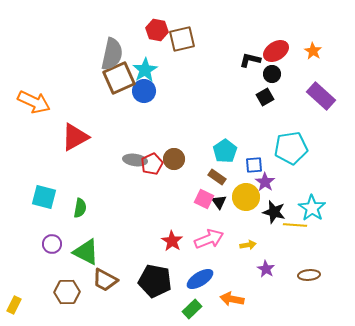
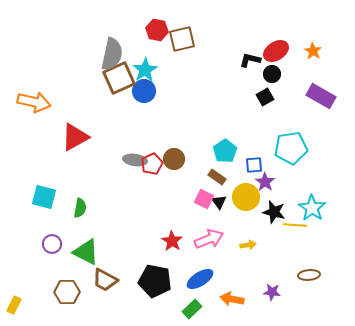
purple rectangle at (321, 96): rotated 12 degrees counterclockwise
orange arrow at (34, 102): rotated 12 degrees counterclockwise
purple star at (266, 269): moved 6 px right, 23 px down; rotated 24 degrees counterclockwise
